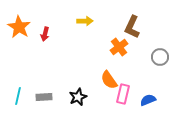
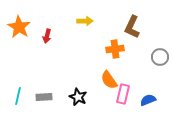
red arrow: moved 2 px right, 2 px down
orange cross: moved 4 px left, 2 px down; rotated 30 degrees clockwise
black star: rotated 24 degrees counterclockwise
